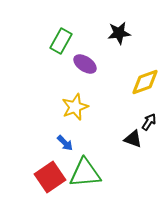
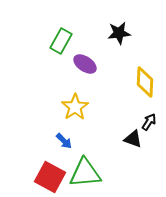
yellow diamond: rotated 68 degrees counterclockwise
yellow star: rotated 12 degrees counterclockwise
blue arrow: moved 1 px left, 2 px up
red square: rotated 28 degrees counterclockwise
